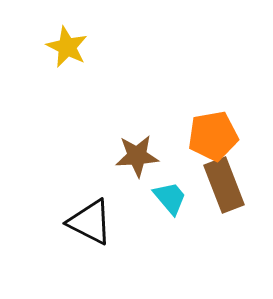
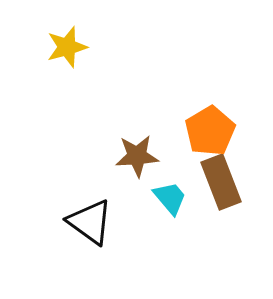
yellow star: rotated 30 degrees clockwise
orange pentagon: moved 3 px left, 5 px up; rotated 21 degrees counterclockwise
brown rectangle: moved 3 px left, 3 px up
black triangle: rotated 9 degrees clockwise
